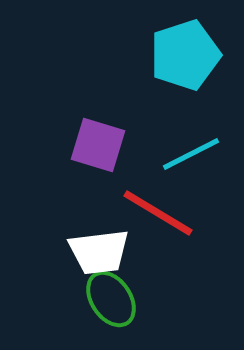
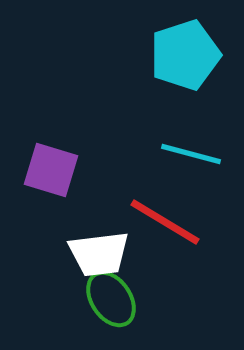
purple square: moved 47 px left, 25 px down
cyan line: rotated 42 degrees clockwise
red line: moved 7 px right, 9 px down
white trapezoid: moved 2 px down
